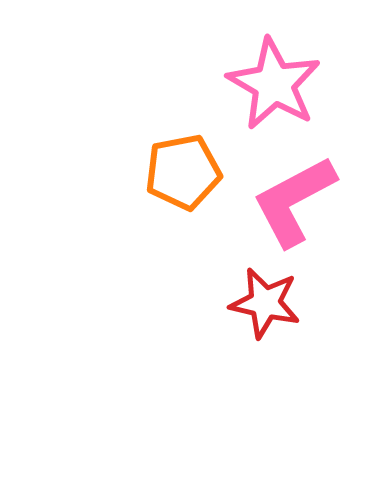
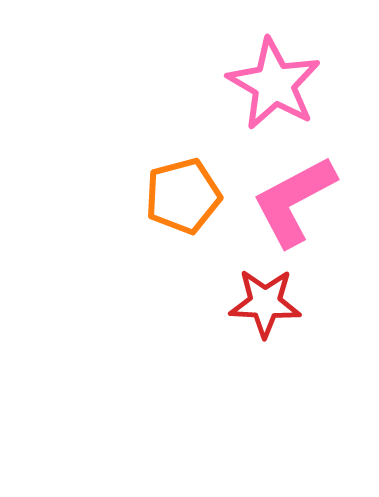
orange pentagon: moved 24 px down; rotated 4 degrees counterclockwise
red star: rotated 10 degrees counterclockwise
